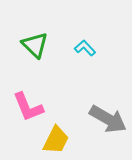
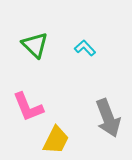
gray arrow: moved 1 px up; rotated 39 degrees clockwise
